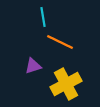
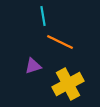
cyan line: moved 1 px up
yellow cross: moved 2 px right
